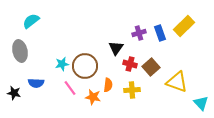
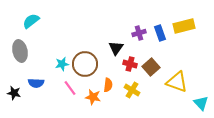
yellow rectangle: rotated 30 degrees clockwise
brown circle: moved 2 px up
yellow cross: rotated 35 degrees clockwise
